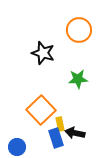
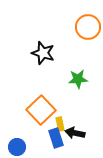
orange circle: moved 9 px right, 3 px up
